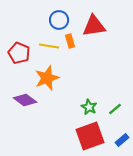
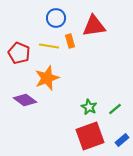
blue circle: moved 3 px left, 2 px up
